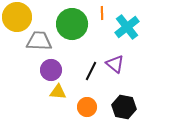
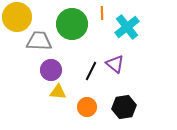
black hexagon: rotated 20 degrees counterclockwise
